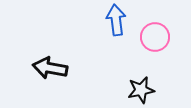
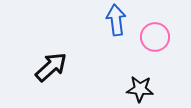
black arrow: moved 1 px right, 1 px up; rotated 128 degrees clockwise
black star: moved 1 px left, 1 px up; rotated 16 degrees clockwise
